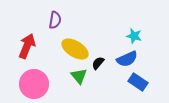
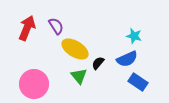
purple semicircle: moved 1 px right, 6 px down; rotated 42 degrees counterclockwise
red arrow: moved 18 px up
